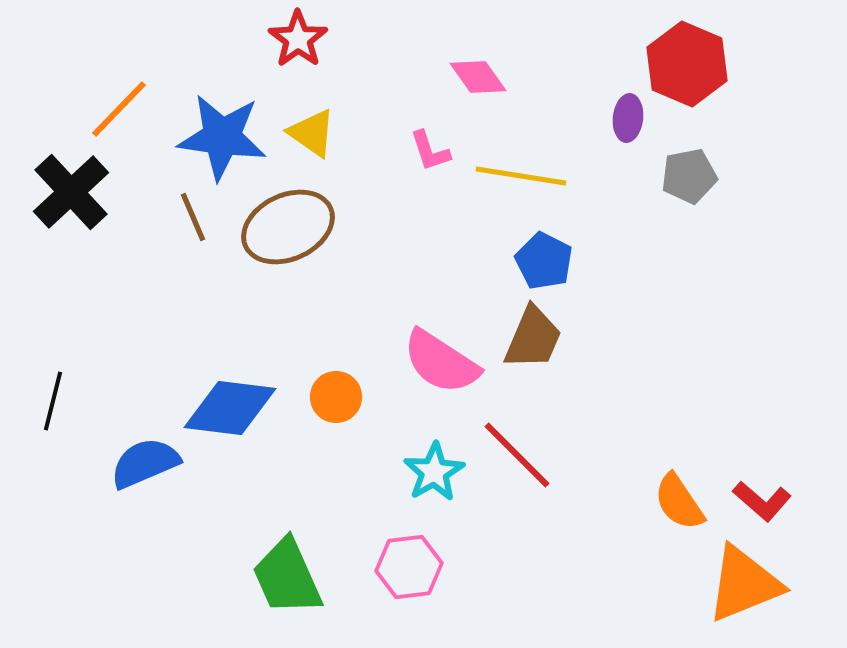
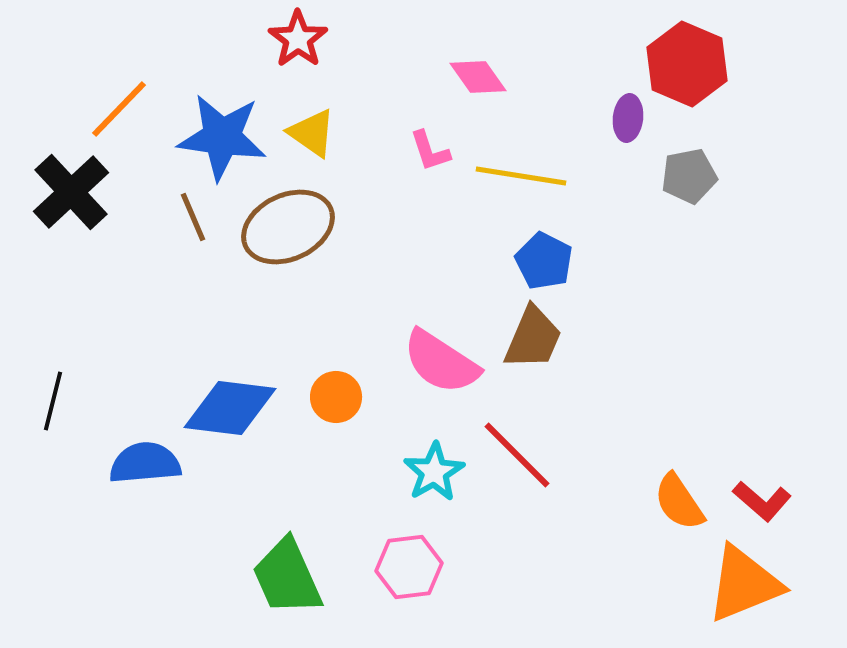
blue semicircle: rotated 18 degrees clockwise
